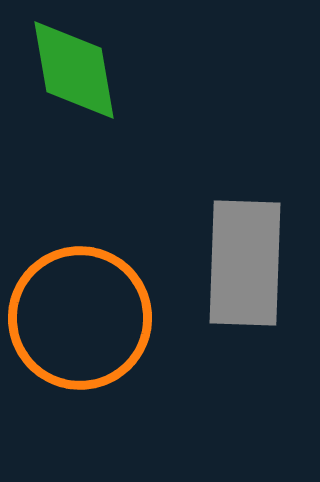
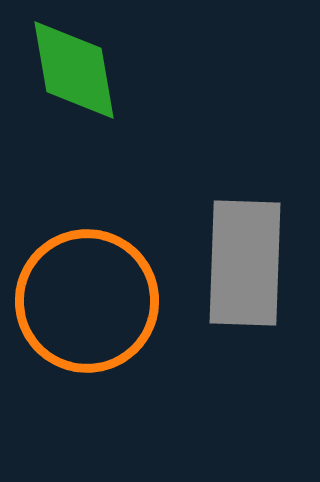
orange circle: moved 7 px right, 17 px up
